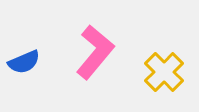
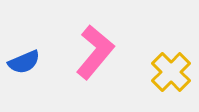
yellow cross: moved 7 px right
